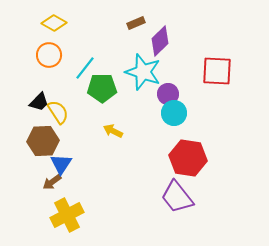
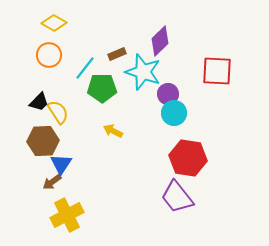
brown rectangle: moved 19 px left, 31 px down
